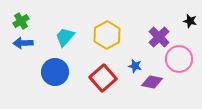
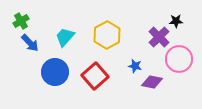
black star: moved 14 px left; rotated 16 degrees counterclockwise
blue arrow: moved 7 px right; rotated 132 degrees counterclockwise
red square: moved 8 px left, 2 px up
